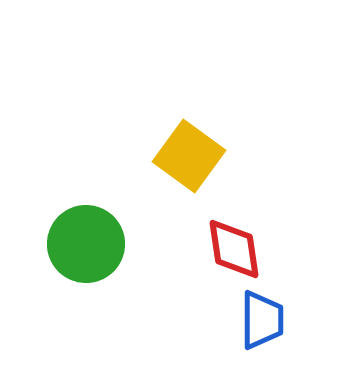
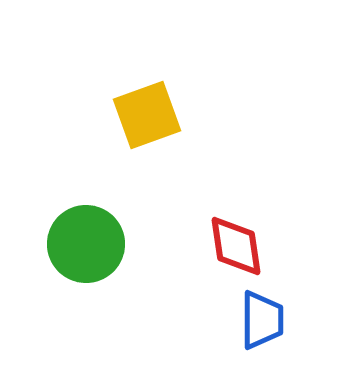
yellow square: moved 42 px left, 41 px up; rotated 34 degrees clockwise
red diamond: moved 2 px right, 3 px up
